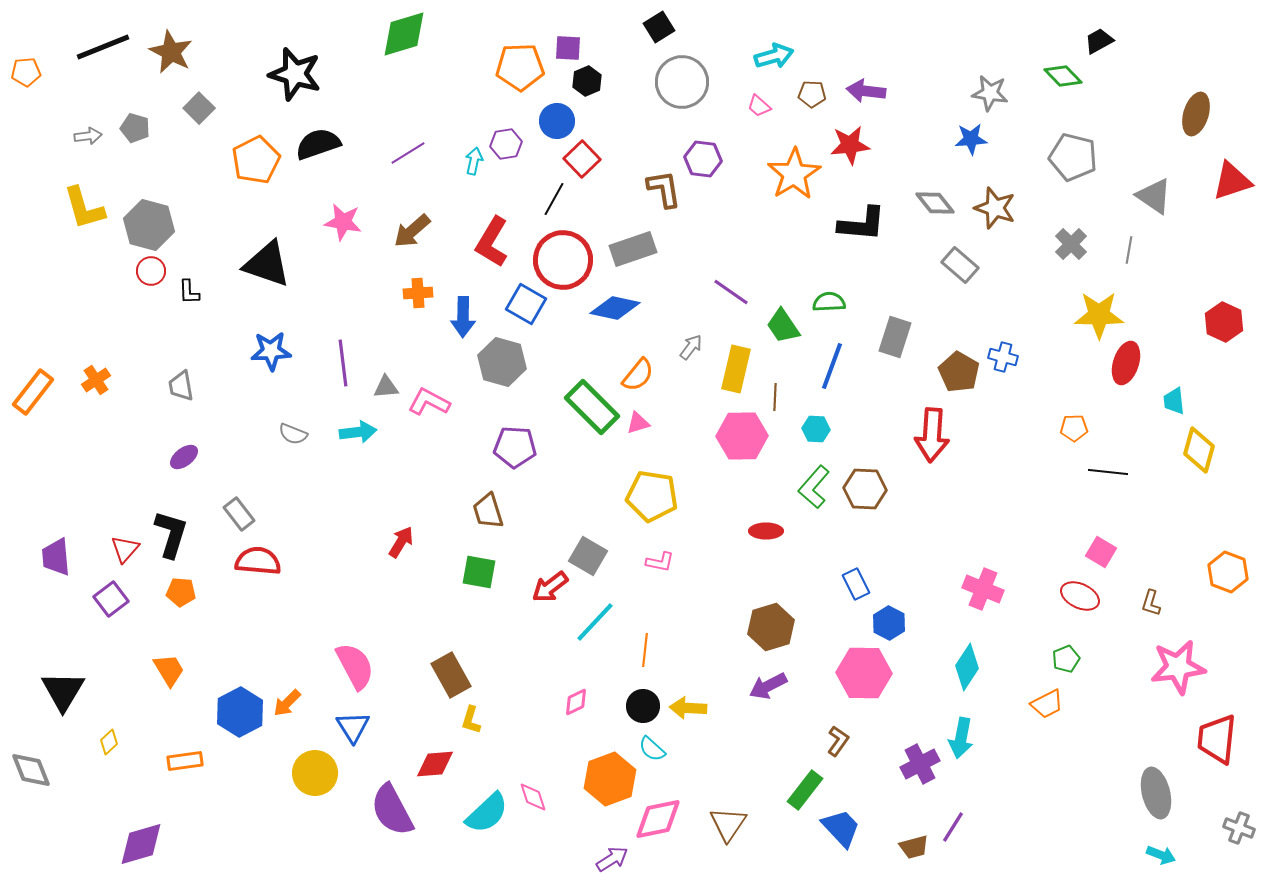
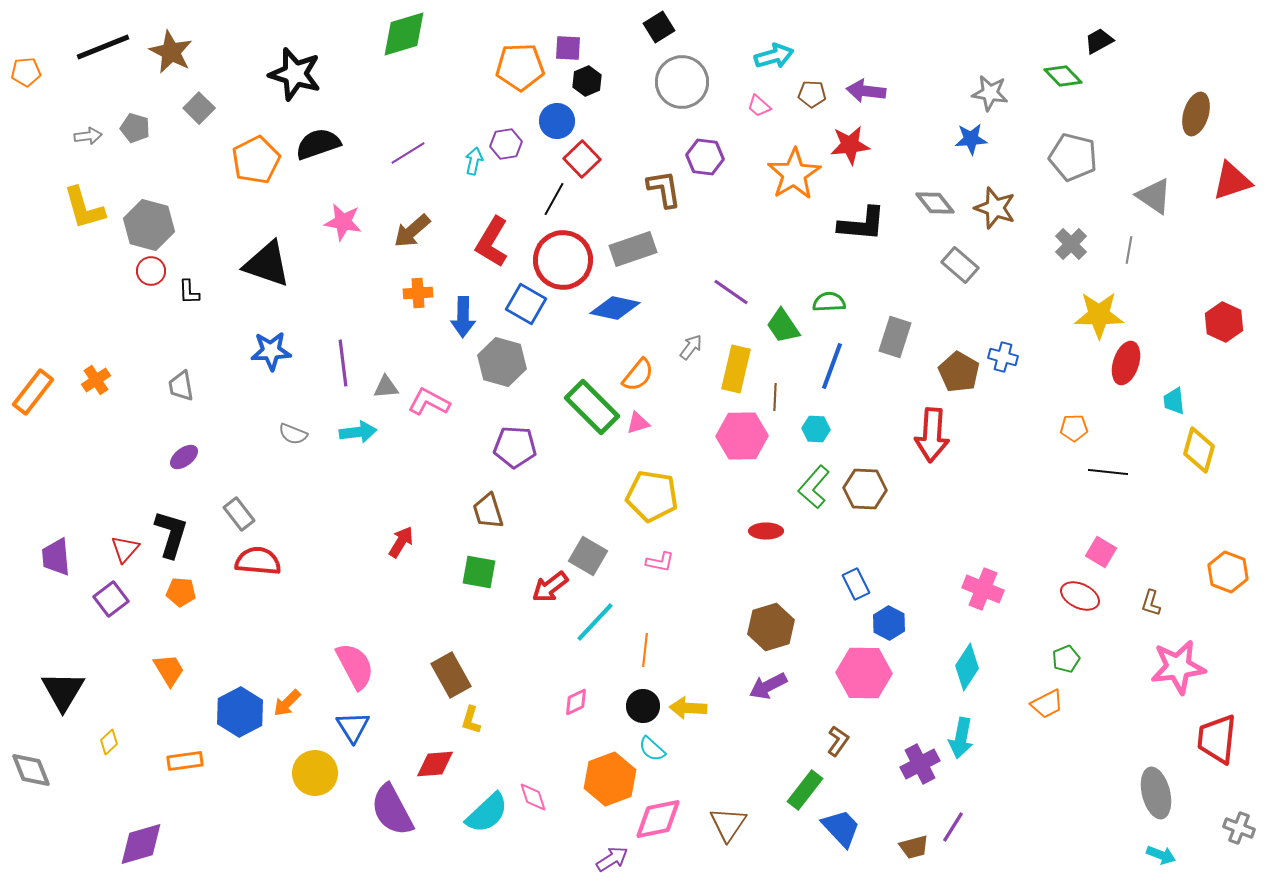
purple hexagon at (703, 159): moved 2 px right, 2 px up
